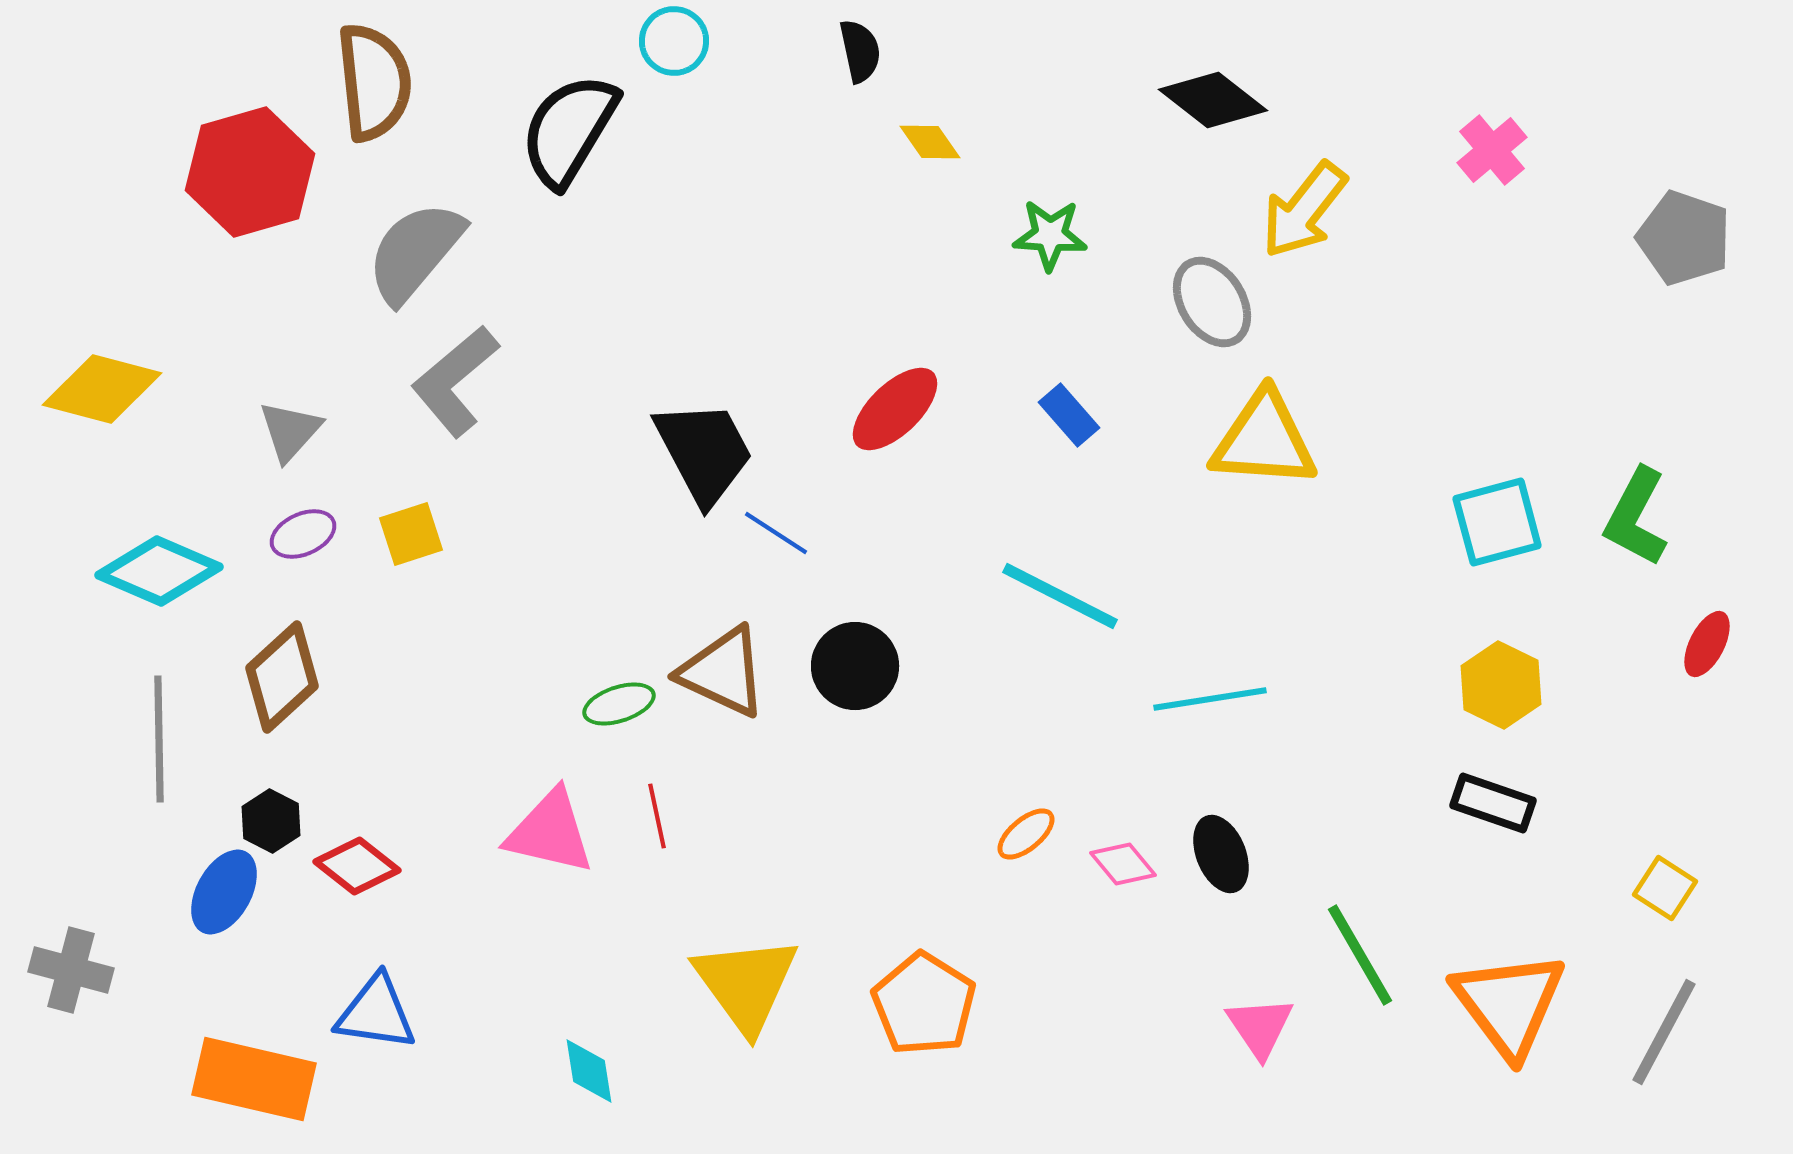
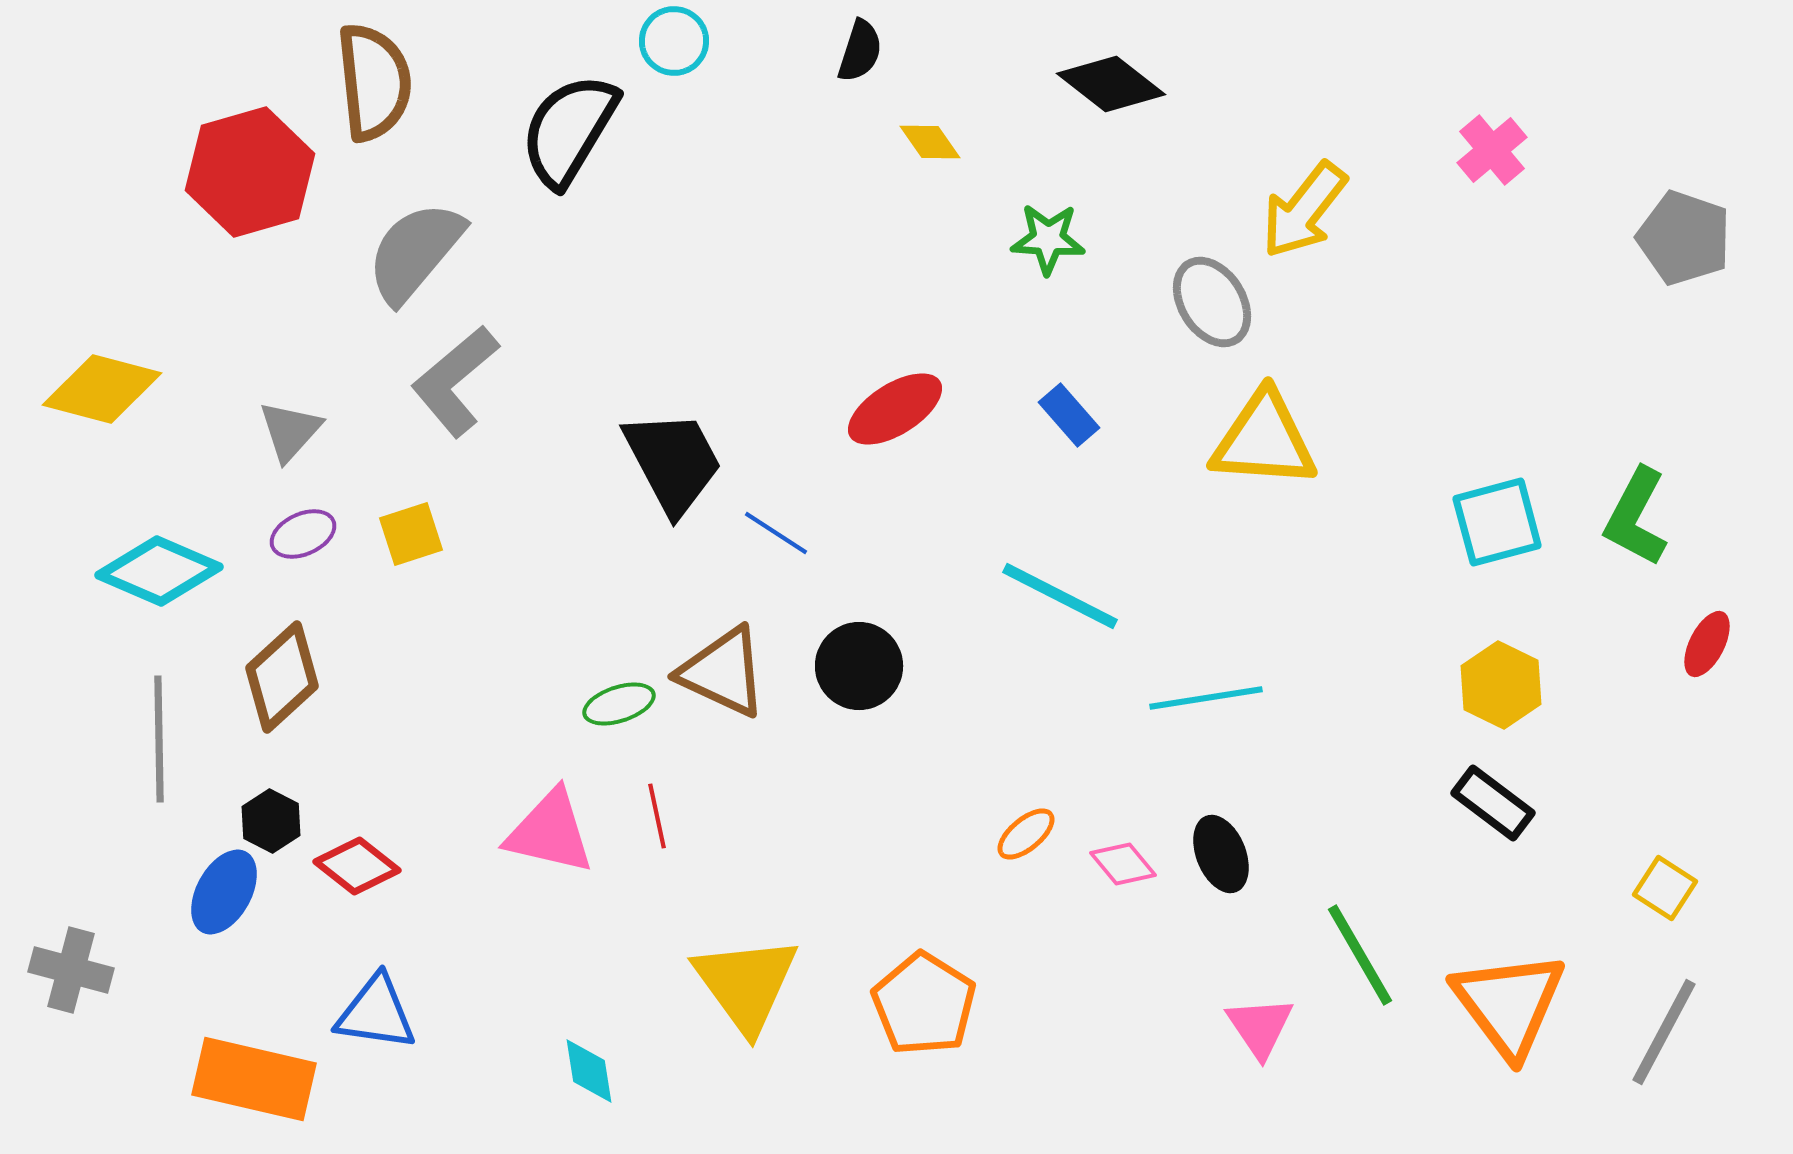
black semicircle at (860, 51): rotated 30 degrees clockwise
black diamond at (1213, 100): moved 102 px left, 16 px up
green star at (1050, 235): moved 2 px left, 4 px down
red ellipse at (895, 409): rotated 12 degrees clockwise
black trapezoid at (704, 452): moved 31 px left, 10 px down
black circle at (855, 666): moved 4 px right
cyan line at (1210, 699): moved 4 px left, 1 px up
black rectangle at (1493, 803): rotated 18 degrees clockwise
